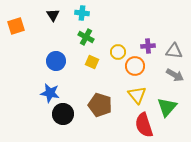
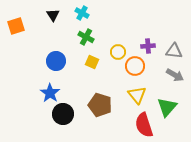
cyan cross: rotated 24 degrees clockwise
blue star: rotated 24 degrees clockwise
